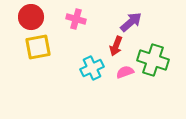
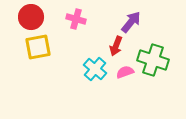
purple arrow: rotated 10 degrees counterclockwise
cyan cross: moved 3 px right, 1 px down; rotated 25 degrees counterclockwise
